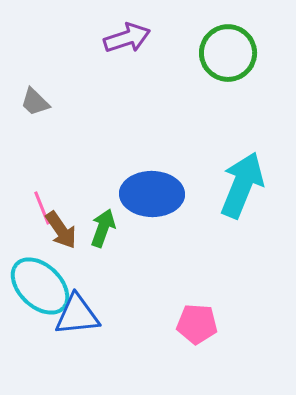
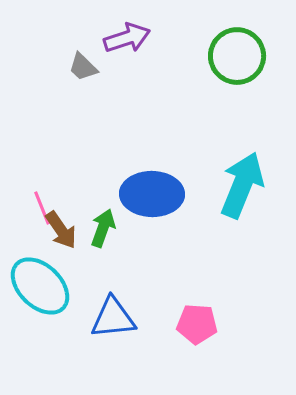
green circle: moved 9 px right, 3 px down
gray trapezoid: moved 48 px right, 35 px up
blue triangle: moved 36 px right, 3 px down
